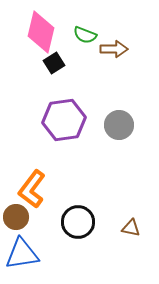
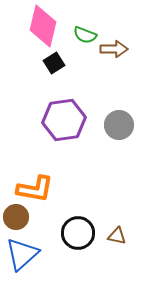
pink diamond: moved 2 px right, 6 px up
orange L-shape: moved 3 px right; rotated 117 degrees counterclockwise
black circle: moved 11 px down
brown triangle: moved 14 px left, 8 px down
blue triangle: rotated 33 degrees counterclockwise
